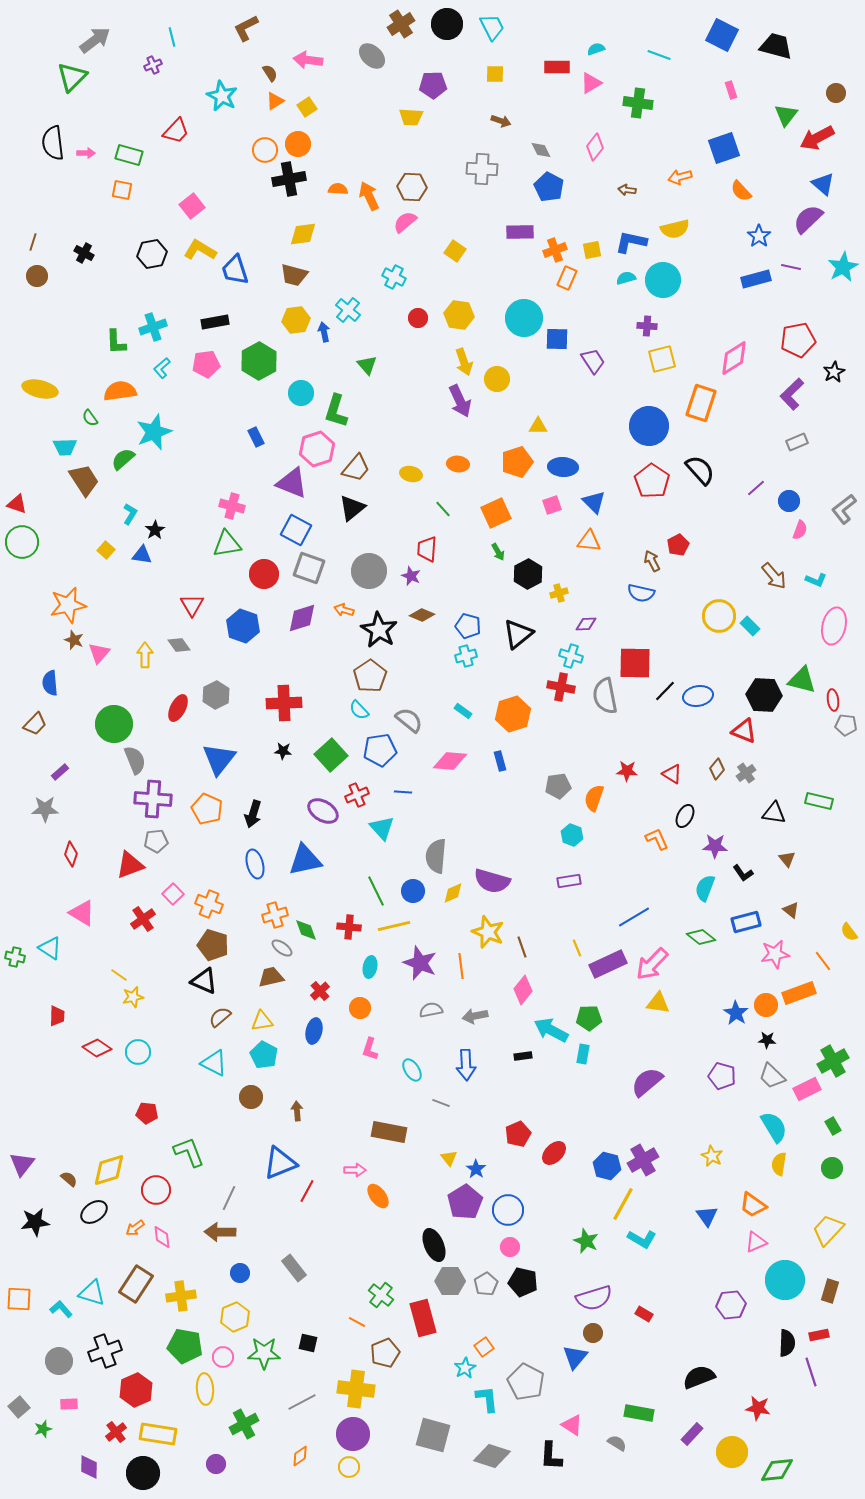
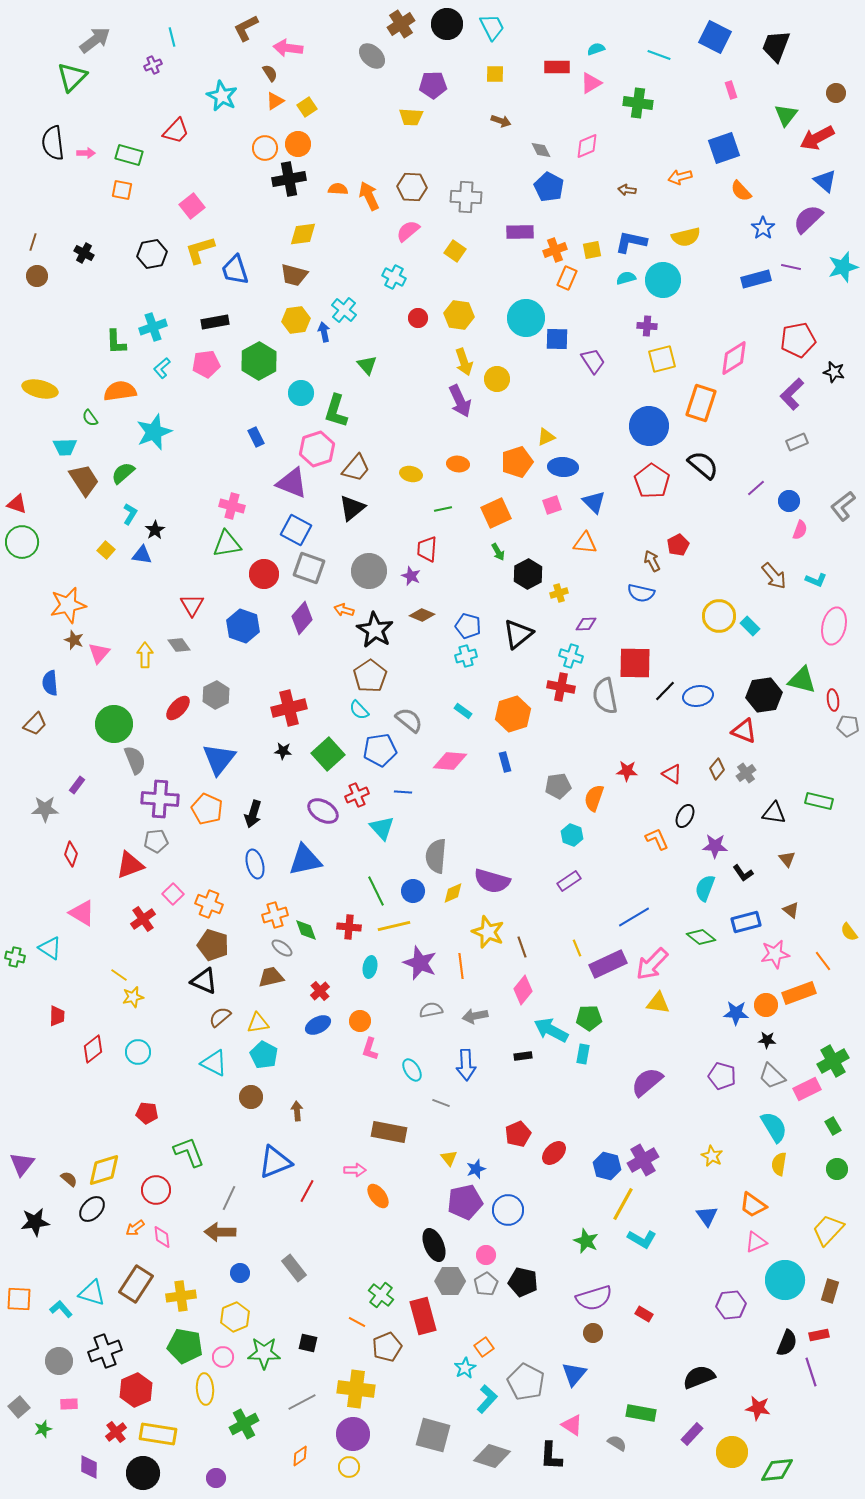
blue square at (722, 35): moved 7 px left, 2 px down
black trapezoid at (776, 46): rotated 84 degrees counterclockwise
pink arrow at (308, 60): moved 20 px left, 12 px up
pink diamond at (595, 147): moved 8 px left, 1 px up; rotated 28 degrees clockwise
orange circle at (265, 150): moved 2 px up
gray cross at (482, 169): moved 16 px left, 28 px down
blue triangle at (823, 184): moved 2 px right, 3 px up
pink semicircle at (405, 222): moved 3 px right, 9 px down
yellow semicircle at (675, 229): moved 11 px right, 8 px down
blue star at (759, 236): moved 4 px right, 8 px up
yellow L-shape at (200, 250): rotated 48 degrees counterclockwise
cyan star at (843, 267): rotated 12 degrees clockwise
cyan cross at (348, 310): moved 4 px left
cyan circle at (524, 318): moved 2 px right
black star at (834, 372): rotated 30 degrees counterclockwise
yellow triangle at (538, 426): moved 8 px right, 11 px down; rotated 24 degrees counterclockwise
green semicircle at (123, 459): moved 14 px down
black semicircle at (700, 470): moved 3 px right, 5 px up; rotated 8 degrees counterclockwise
green line at (443, 509): rotated 60 degrees counterclockwise
gray L-shape at (844, 509): moved 1 px left, 3 px up
orange triangle at (589, 541): moved 4 px left, 2 px down
purple diamond at (302, 618): rotated 32 degrees counterclockwise
black star at (379, 630): moved 4 px left
black hexagon at (764, 695): rotated 12 degrees counterclockwise
red cross at (284, 703): moved 5 px right, 5 px down; rotated 12 degrees counterclockwise
red ellipse at (178, 708): rotated 16 degrees clockwise
gray pentagon at (846, 725): moved 2 px right, 1 px down
green square at (331, 755): moved 3 px left, 1 px up
blue rectangle at (500, 761): moved 5 px right, 1 px down
purple rectangle at (60, 772): moved 17 px right, 13 px down; rotated 12 degrees counterclockwise
purple cross at (153, 799): moved 7 px right
purple rectangle at (569, 881): rotated 25 degrees counterclockwise
orange circle at (360, 1008): moved 13 px down
blue star at (736, 1013): rotated 30 degrees counterclockwise
yellow triangle at (262, 1021): moved 4 px left, 2 px down
blue ellipse at (314, 1031): moved 4 px right, 6 px up; rotated 50 degrees clockwise
red diamond at (97, 1048): moved 4 px left, 1 px down; rotated 72 degrees counterclockwise
blue triangle at (280, 1163): moved 5 px left, 1 px up
green circle at (832, 1168): moved 5 px right, 1 px down
blue star at (476, 1169): rotated 18 degrees clockwise
yellow diamond at (109, 1170): moved 5 px left
purple pentagon at (465, 1202): rotated 20 degrees clockwise
black ellipse at (94, 1212): moved 2 px left, 3 px up; rotated 12 degrees counterclockwise
pink circle at (510, 1247): moved 24 px left, 8 px down
red rectangle at (423, 1318): moved 2 px up
black semicircle at (787, 1343): rotated 20 degrees clockwise
brown pentagon at (385, 1353): moved 2 px right, 6 px up
blue triangle at (575, 1357): moved 1 px left, 17 px down
cyan L-shape at (487, 1399): rotated 48 degrees clockwise
green rectangle at (639, 1413): moved 2 px right
purple circle at (216, 1464): moved 14 px down
